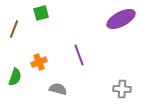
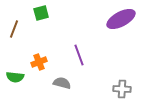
green semicircle: rotated 78 degrees clockwise
gray semicircle: moved 4 px right, 6 px up
